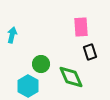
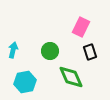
pink rectangle: rotated 30 degrees clockwise
cyan arrow: moved 1 px right, 15 px down
green circle: moved 9 px right, 13 px up
cyan hexagon: moved 3 px left, 4 px up; rotated 20 degrees clockwise
